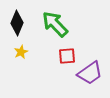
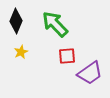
black diamond: moved 1 px left, 2 px up
